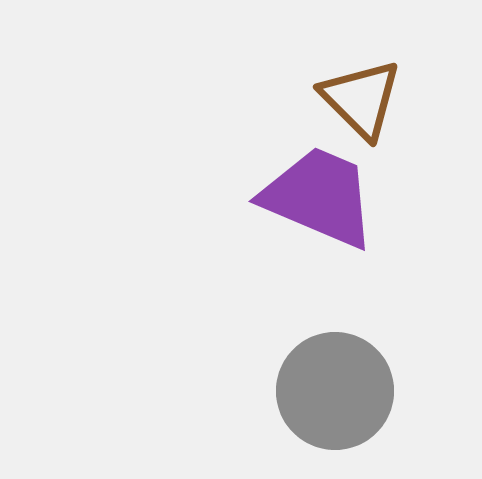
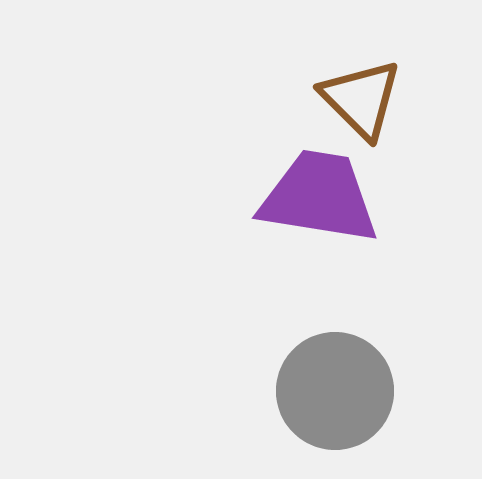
purple trapezoid: rotated 14 degrees counterclockwise
